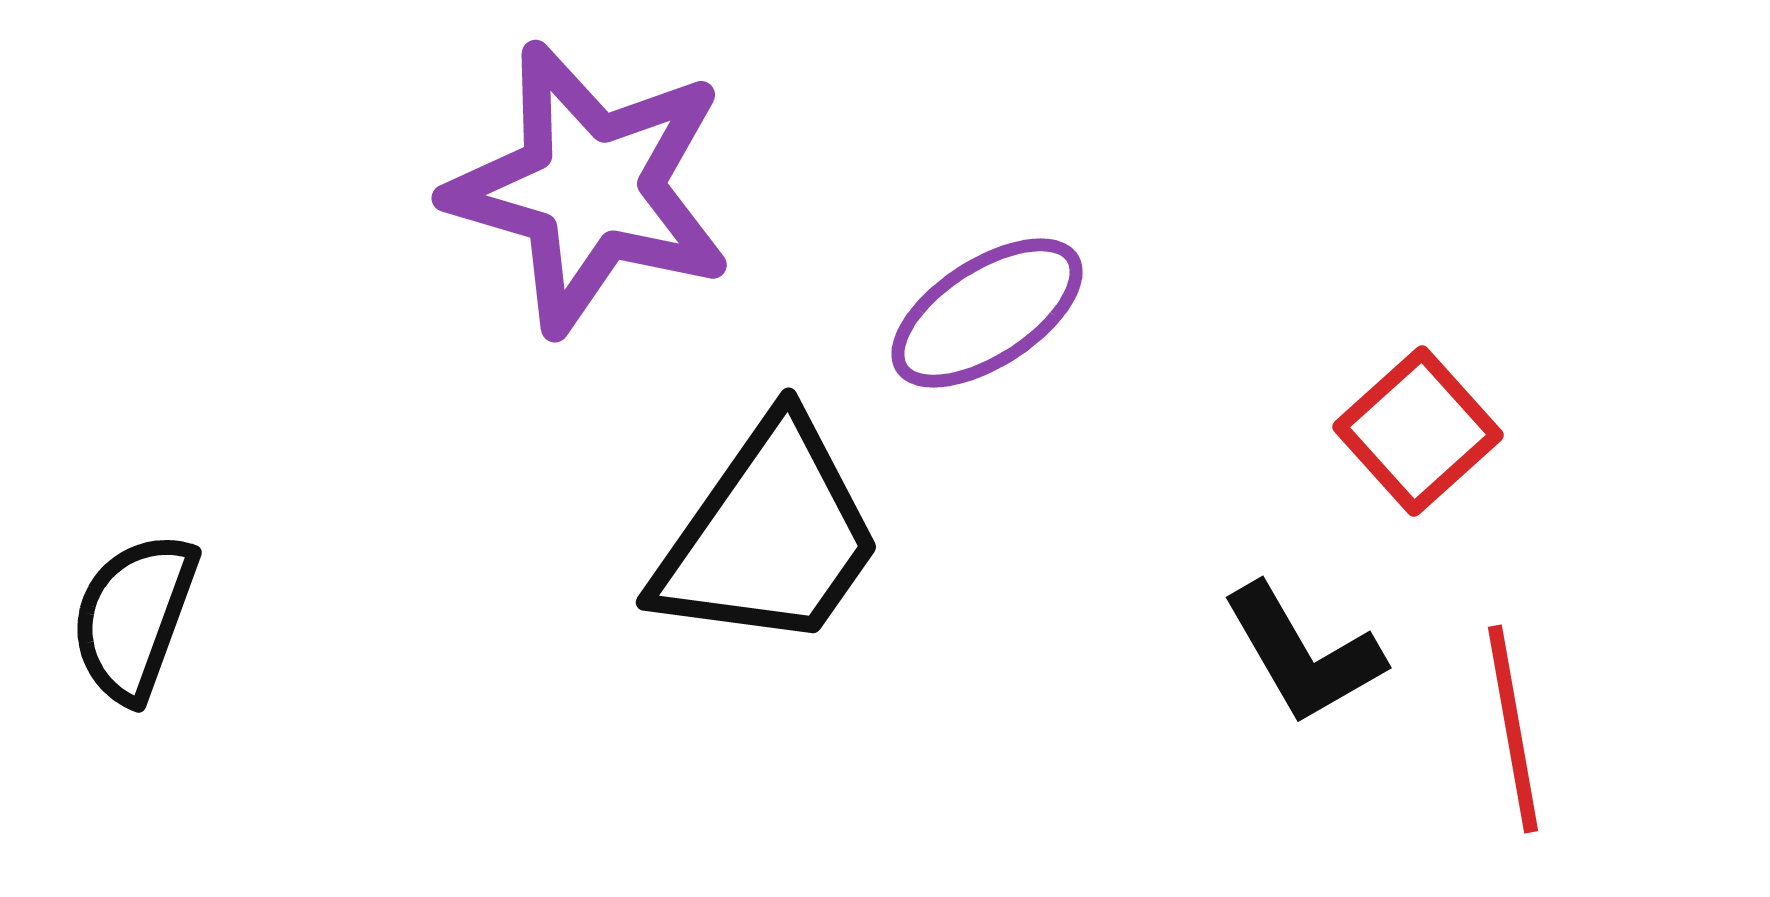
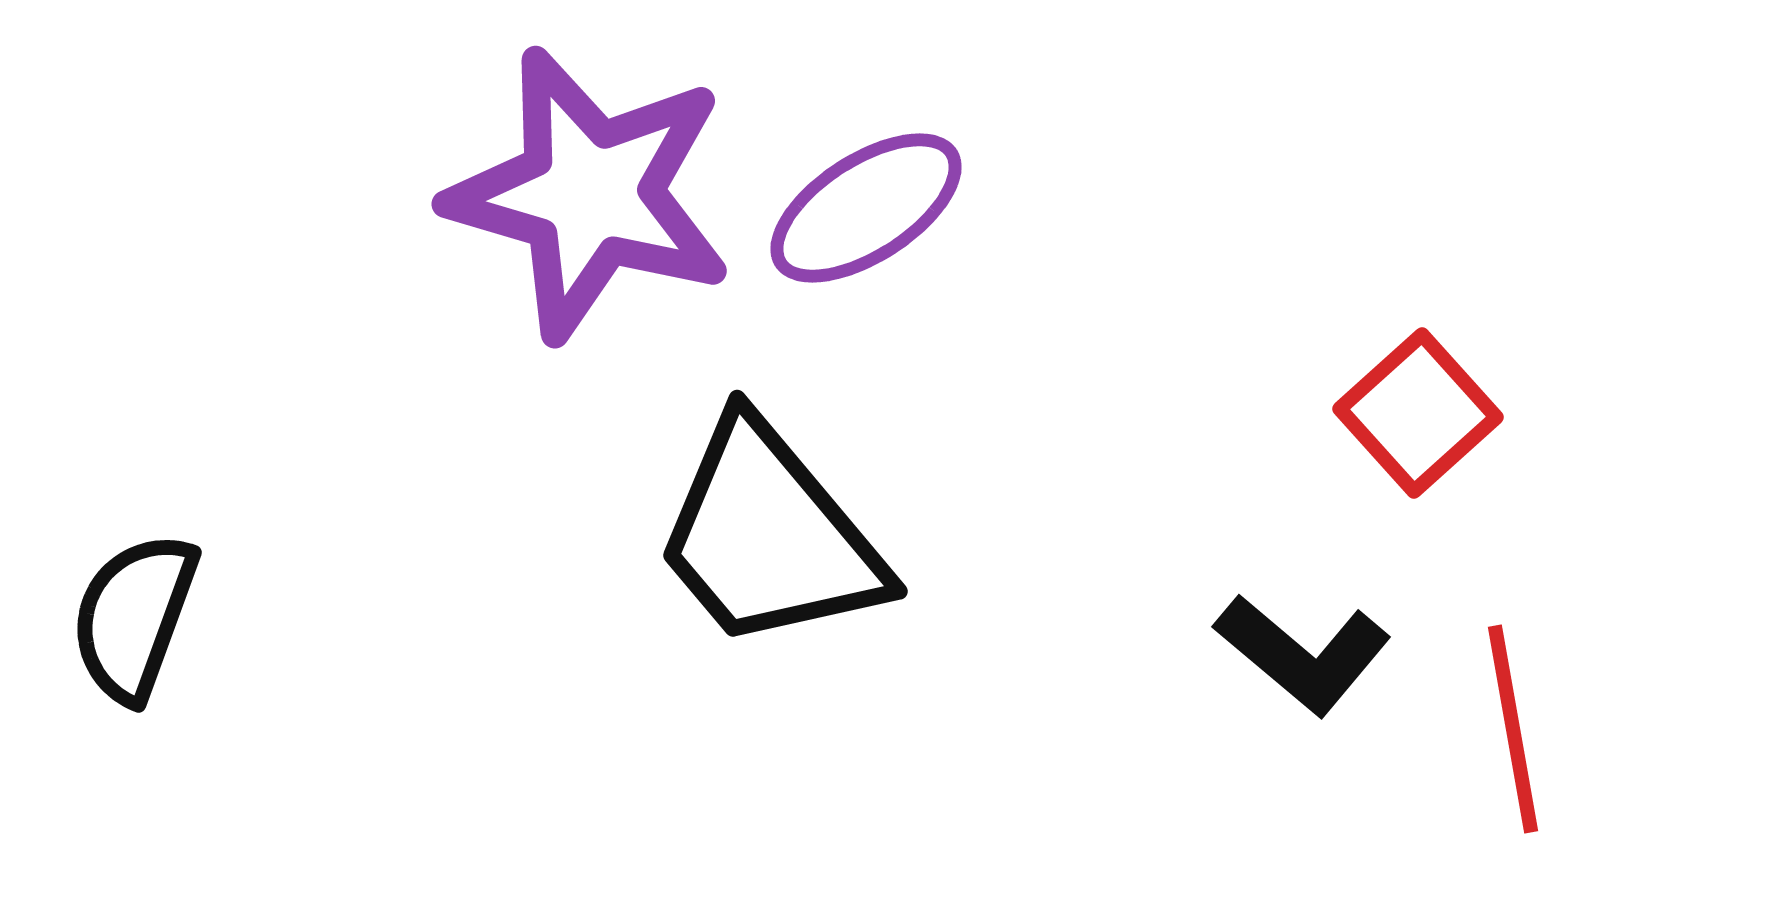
purple star: moved 6 px down
purple ellipse: moved 121 px left, 105 px up
red square: moved 18 px up
black trapezoid: rotated 105 degrees clockwise
black L-shape: rotated 20 degrees counterclockwise
